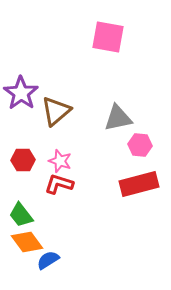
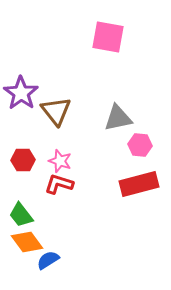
brown triangle: rotated 28 degrees counterclockwise
